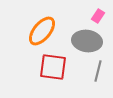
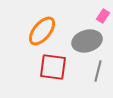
pink rectangle: moved 5 px right
gray ellipse: rotated 24 degrees counterclockwise
